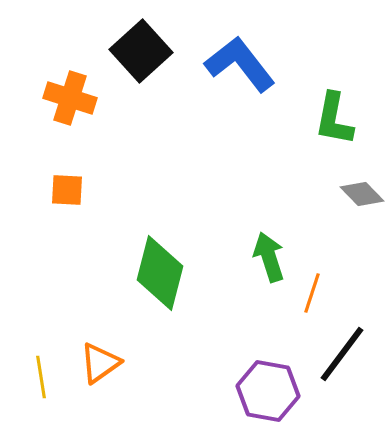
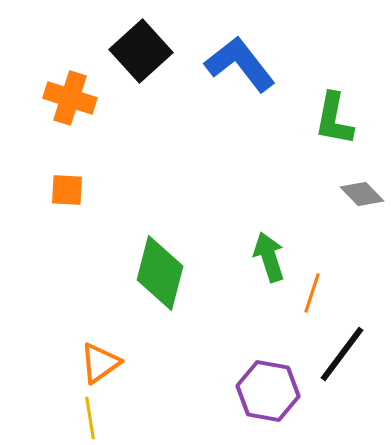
yellow line: moved 49 px right, 41 px down
